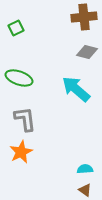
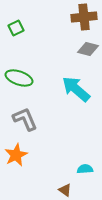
gray diamond: moved 1 px right, 3 px up
gray L-shape: rotated 16 degrees counterclockwise
orange star: moved 5 px left, 3 px down
brown triangle: moved 20 px left
